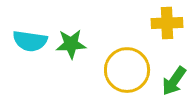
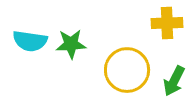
green arrow: rotated 8 degrees counterclockwise
